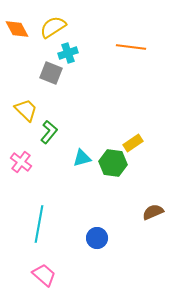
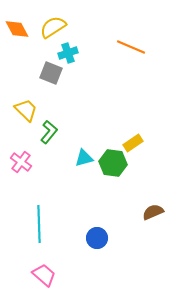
orange line: rotated 16 degrees clockwise
cyan triangle: moved 2 px right
cyan line: rotated 12 degrees counterclockwise
